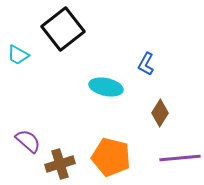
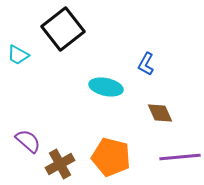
brown diamond: rotated 56 degrees counterclockwise
purple line: moved 1 px up
brown cross: rotated 12 degrees counterclockwise
